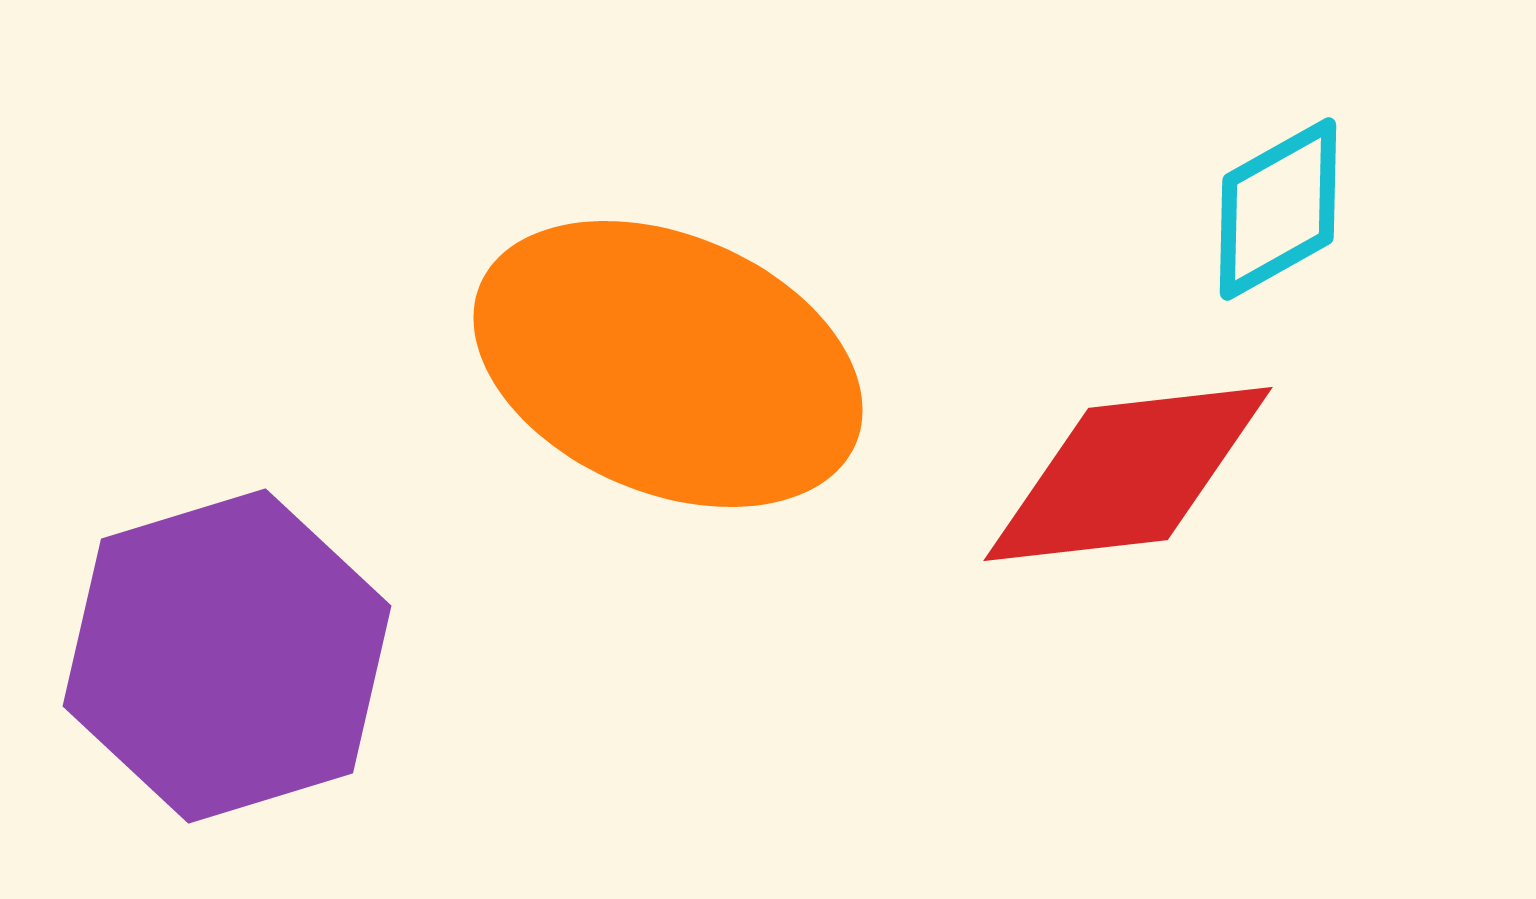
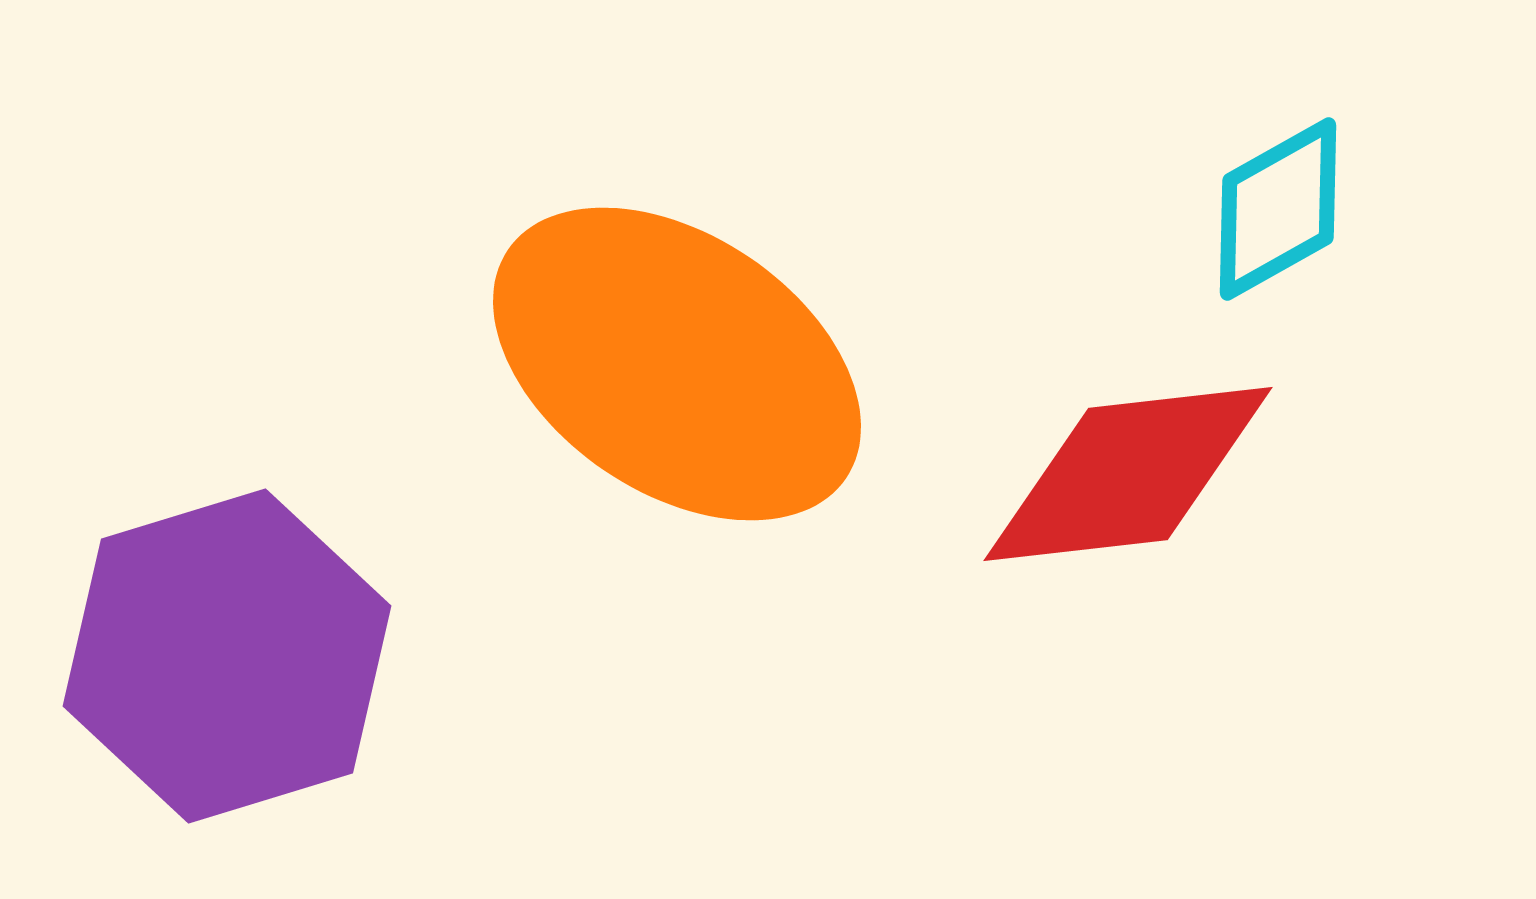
orange ellipse: moved 9 px right; rotated 11 degrees clockwise
